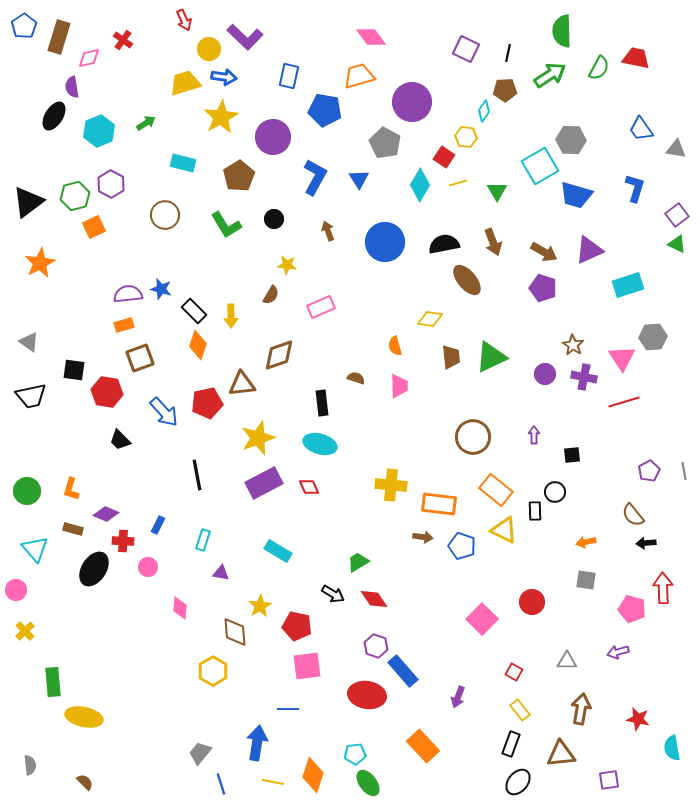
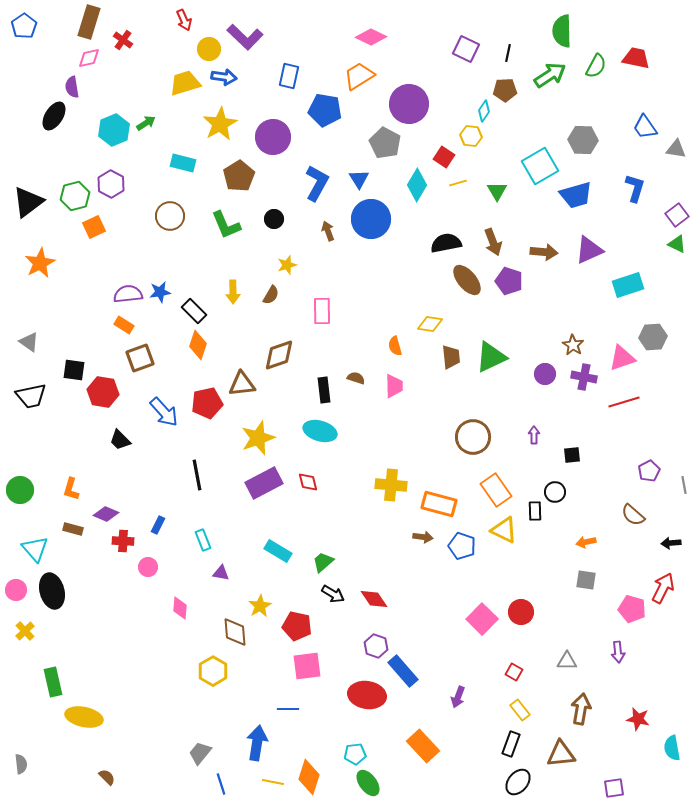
brown rectangle at (59, 37): moved 30 px right, 15 px up
pink diamond at (371, 37): rotated 28 degrees counterclockwise
green semicircle at (599, 68): moved 3 px left, 2 px up
orange trapezoid at (359, 76): rotated 16 degrees counterclockwise
purple circle at (412, 102): moved 3 px left, 2 px down
yellow star at (221, 117): moved 1 px left, 7 px down
blue trapezoid at (641, 129): moved 4 px right, 2 px up
cyan hexagon at (99, 131): moved 15 px right, 1 px up
yellow hexagon at (466, 137): moved 5 px right, 1 px up
gray hexagon at (571, 140): moved 12 px right
blue L-shape at (315, 177): moved 2 px right, 6 px down
cyan diamond at (420, 185): moved 3 px left
blue trapezoid at (576, 195): rotated 32 degrees counterclockwise
brown circle at (165, 215): moved 5 px right, 1 px down
green L-shape at (226, 225): rotated 8 degrees clockwise
blue circle at (385, 242): moved 14 px left, 23 px up
black semicircle at (444, 244): moved 2 px right, 1 px up
brown arrow at (544, 252): rotated 24 degrees counterclockwise
yellow star at (287, 265): rotated 24 degrees counterclockwise
purple pentagon at (543, 288): moved 34 px left, 7 px up
blue star at (161, 289): moved 1 px left, 3 px down; rotated 25 degrees counterclockwise
pink rectangle at (321, 307): moved 1 px right, 4 px down; rotated 68 degrees counterclockwise
yellow arrow at (231, 316): moved 2 px right, 24 px up
yellow diamond at (430, 319): moved 5 px down
orange rectangle at (124, 325): rotated 48 degrees clockwise
pink triangle at (622, 358): rotated 44 degrees clockwise
pink trapezoid at (399, 386): moved 5 px left
red hexagon at (107, 392): moved 4 px left
black rectangle at (322, 403): moved 2 px right, 13 px up
cyan ellipse at (320, 444): moved 13 px up
gray line at (684, 471): moved 14 px down
red diamond at (309, 487): moved 1 px left, 5 px up; rotated 10 degrees clockwise
orange rectangle at (496, 490): rotated 16 degrees clockwise
green circle at (27, 491): moved 7 px left, 1 px up
orange rectangle at (439, 504): rotated 8 degrees clockwise
brown semicircle at (633, 515): rotated 10 degrees counterclockwise
cyan rectangle at (203, 540): rotated 40 degrees counterclockwise
black arrow at (646, 543): moved 25 px right
green trapezoid at (358, 562): moved 35 px left; rotated 10 degrees counterclockwise
black ellipse at (94, 569): moved 42 px left, 22 px down; rotated 48 degrees counterclockwise
red arrow at (663, 588): rotated 28 degrees clockwise
red circle at (532, 602): moved 11 px left, 10 px down
purple arrow at (618, 652): rotated 80 degrees counterclockwise
green rectangle at (53, 682): rotated 8 degrees counterclockwise
gray semicircle at (30, 765): moved 9 px left, 1 px up
orange diamond at (313, 775): moved 4 px left, 2 px down
purple square at (609, 780): moved 5 px right, 8 px down
brown semicircle at (85, 782): moved 22 px right, 5 px up
